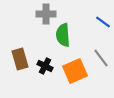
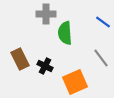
green semicircle: moved 2 px right, 2 px up
brown rectangle: rotated 10 degrees counterclockwise
orange square: moved 11 px down
